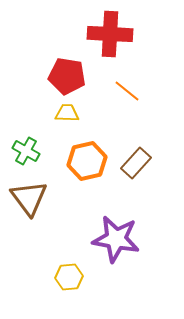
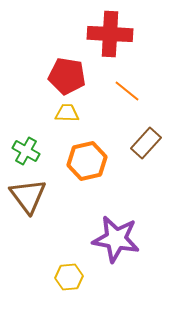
brown rectangle: moved 10 px right, 20 px up
brown triangle: moved 1 px left, 2 px up
